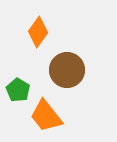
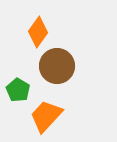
brown circle: moved 10 px left, 4 px up
orange trapezoid: rotated 81 degrees clockwise
